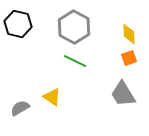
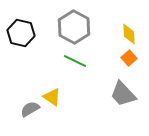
black hexagon: moved 3 px right, 9 px down
orange square: rotated 21 degrees counterclockwise
gray trapezoid: rotated 12 degrees counterclockwise
gray semicircle: moved 10 px right, 1 px down
